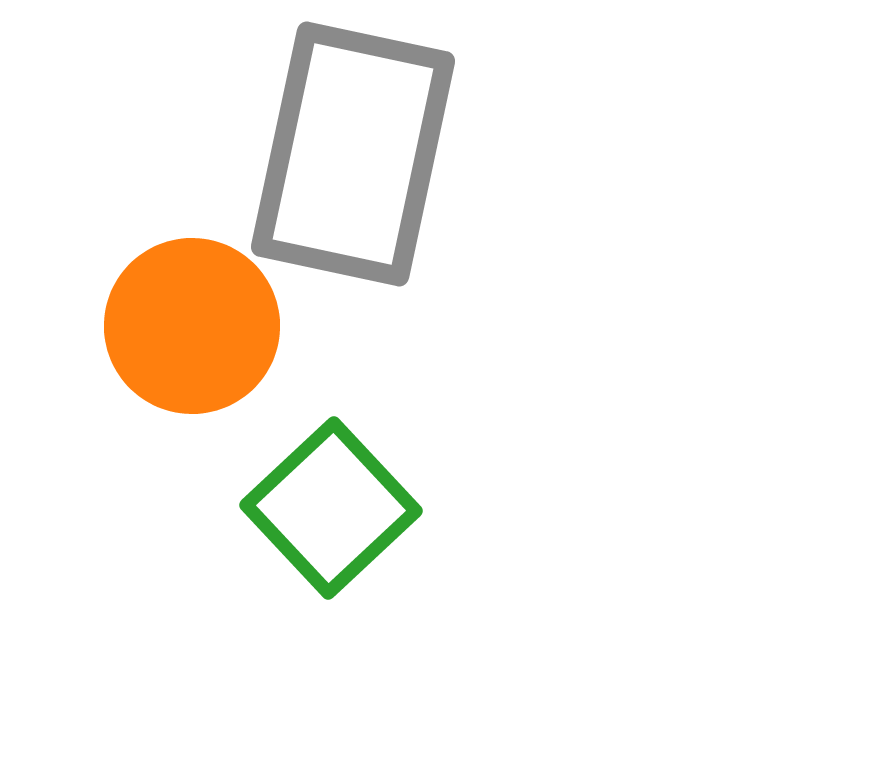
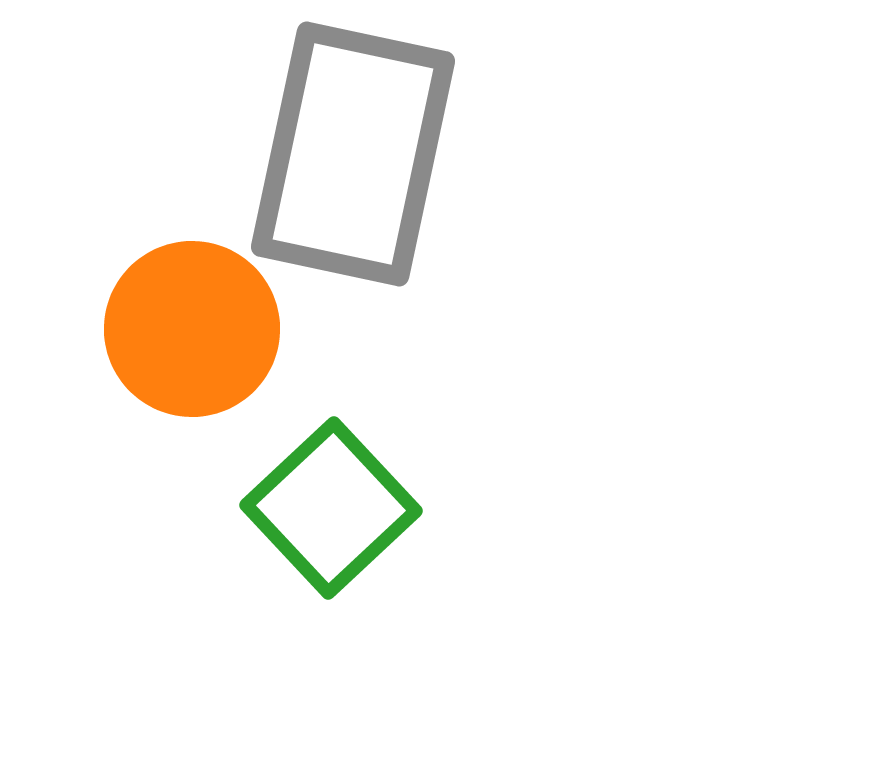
orange circle: moved 3 px down
